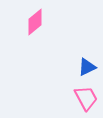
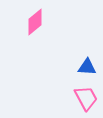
blue triangle: rotated 30 degrees clockwise
